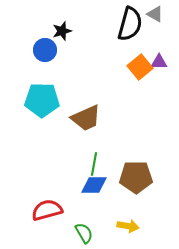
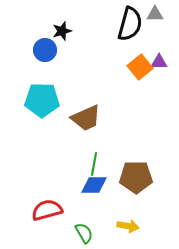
gray triangle: rotated 30 degrees counterclockwise
